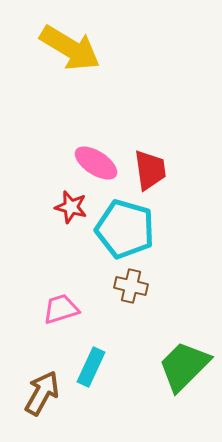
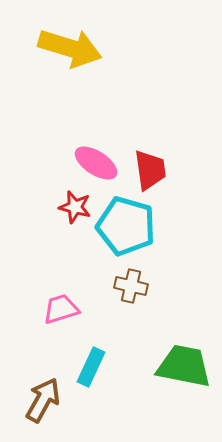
yellow arrow: rotated 14 degrees counterclockwise
red star: moved 4 px right
cyan pentagon: moved 1 px right, 3 px up
green trapezoid: rotated 56 degrees clockwise
brown arrow: moved 1 px right, 7 px down
